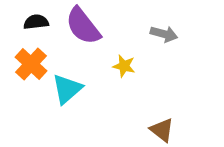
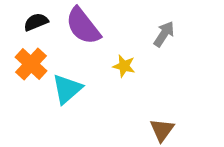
black semicircle: rotated 15 degrees counterclockwise
gray arrow: rotated 72 degrees counterclockwise
brown triangle: rotated 28 degrees clockwise
